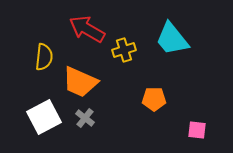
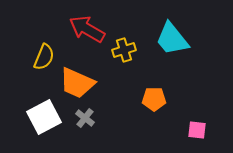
yellow semicircle: rotated 16 degrees clockwise
orange trapezoid: moved 3 px left, 1 px down
